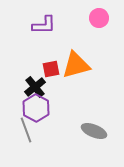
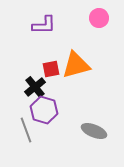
purple hexagon: moved 8 px right, 2 px down; rotated 12 degrees counterclockwise
